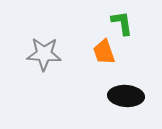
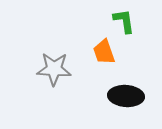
green L-shape: moved 2 px right, 2 px up
gray star: moved 10 px right, 15 px down
